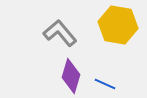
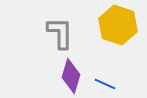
yellow hexagon: rotated 9 degrees clockwise
gray L-shape: rotated 40 degrees clockwise
